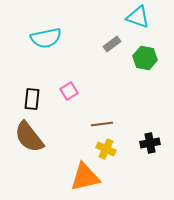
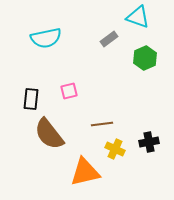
gray rectangle: moved 3 px left, 5 px up
green hexagon: rotated 25 degrees clockwise
pink square: rotated 18 degrees clockwise
black rectangle: moved 1 px left
brown semicircle: moved 20 px right, 3 px up
black cross: moved 1 px left, 1 px up
yellow cross: moved 9 px right
orange triangle: moved 5 px up
